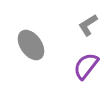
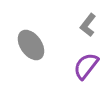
gray L-shape: rotated 20 degrees counterclockwise
